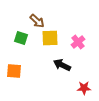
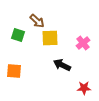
green square: moved 3 px left, 3 px up
pink cross: moved 5 px right, 1 px down
